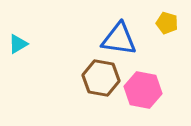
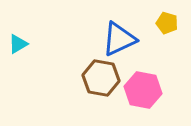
blue triangle: rotated 33 degrees counterclockwise
